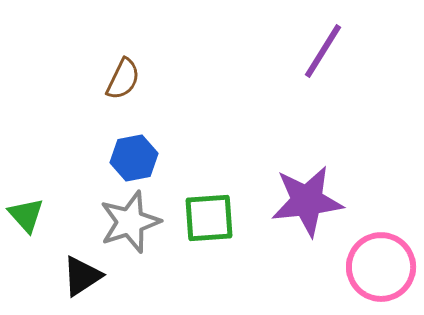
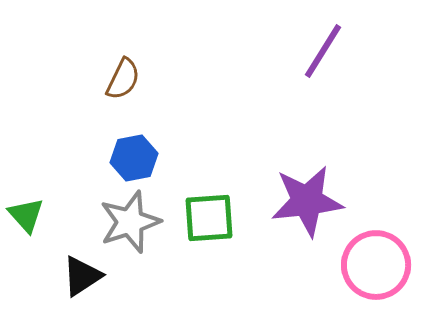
pink circle: moved 5 px left, 2 px up
